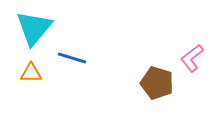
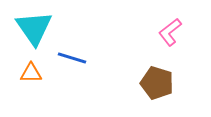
cyan triangle: rotated 15 degrees counterclockwise
pink L-shape: moved 22 px left, 26 px up
